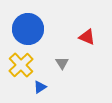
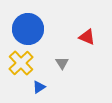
yellow cross: moved 2 px up
blue triangle: moved 1 px left
